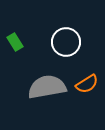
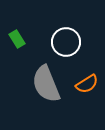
green rectangle: moved 2 px right, 3 px up
gray semicircle: moved 1 px left, 3 px up; rotated 102 degrees counterclockwise
